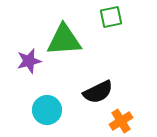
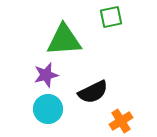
purple star: moved 17 px right, 14 px down
black semicircle: moved 5 px left
cyan circle: moved 1 px right, 1 px up
